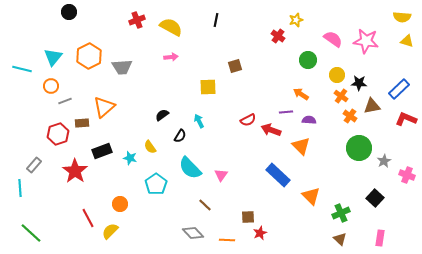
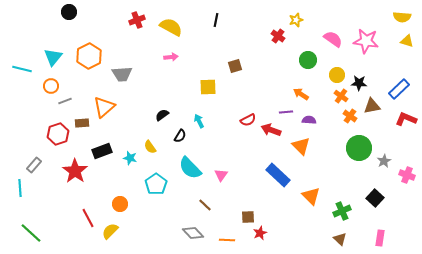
gray trapezoid at (122, 67): moved 7 px down
green cross at (341, 213): moved 1 px right, 2 px up
